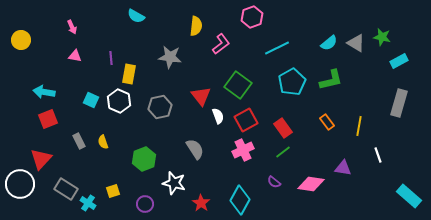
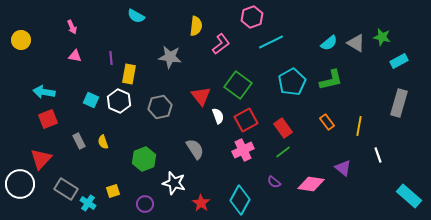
cyan line at (277, 48): moved 6 px left, 6 px up
purple triangle at (343, 168): rotated 30 degrees clockwise
